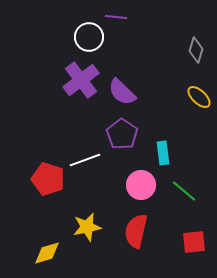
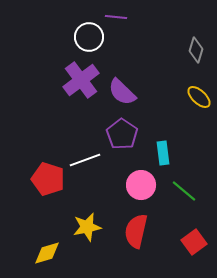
red square: rotated 30 degrees counterclockwise
